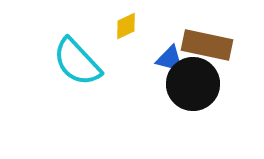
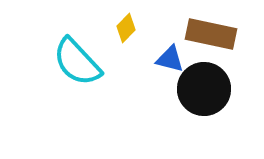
yellow diamond: moved 2 px down; rotated 20 degrees counterclockwise
brown rectangle: moved 4 px right, 11 px up
black circle: moved 11 px right, 5 px down
